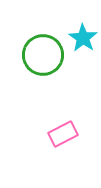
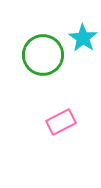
pink rectangle: moved 2 px left, 12 px up
